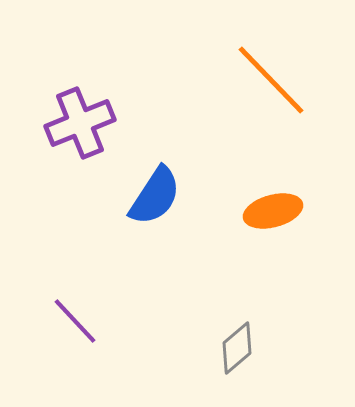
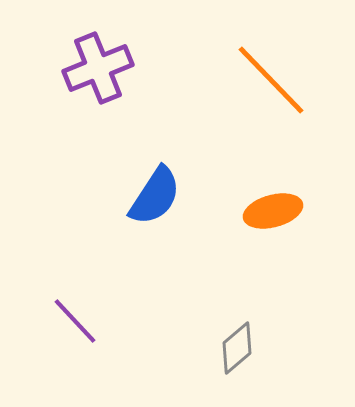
purple cross: moved 18 px right, 55 px up
